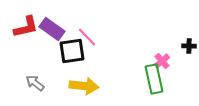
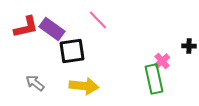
pink line: moved 11 px right, 17 px up
